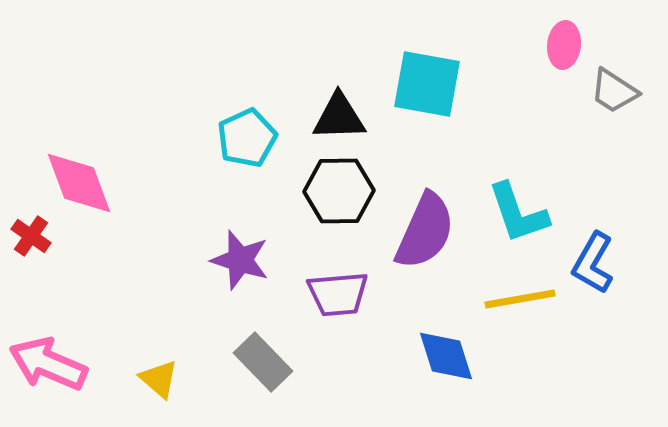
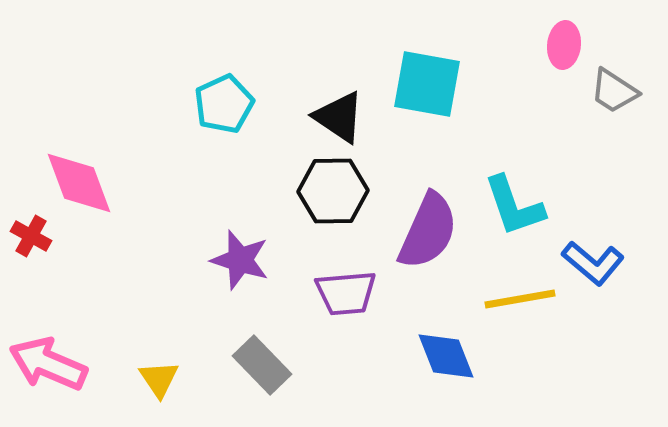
black triangle: rotated 36 degrees clockwise
cyan pentagon: moved 23 px left, 34 px up
black hexagon: moved 6 px left
cyan L-shape: moved 4 px left, 7 px up
purple semicircle: moved 3 px right
red cross: rotated 6 degrees counterclockwise
blue L-shape: rotated 80 degrees counterclockwise
purple trapezoid: moved 8 px right, 1 px up
blue diamond: rotated 4 degrees counterclockwise
gray rectangle: moved 1 px left, 3 px down
yellow triangle: rotated 15 degrees clockwise
